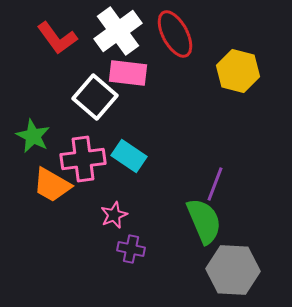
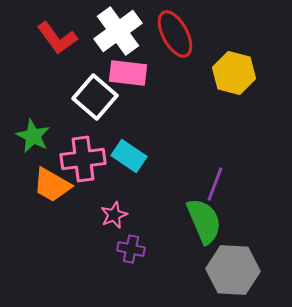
yellow hexagon: moved 4 px left, 2 px down
